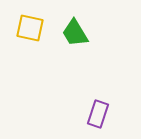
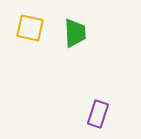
green trapezoid: rotated 152 degrees counterclockwise
